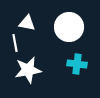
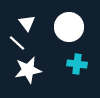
white triangle: rotated 42 degrees clockwise
white line: moved 2 px right; rotated 36 degrees counterclockwise
